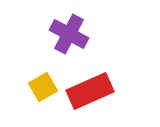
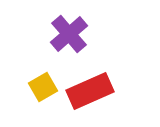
purple cross: rotated 21 degrees clockwise
